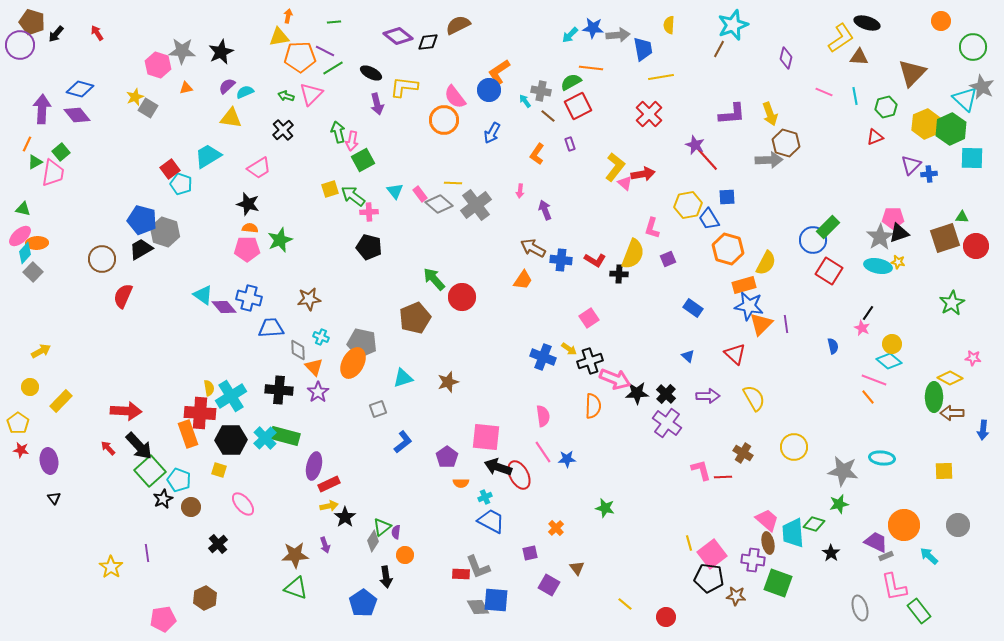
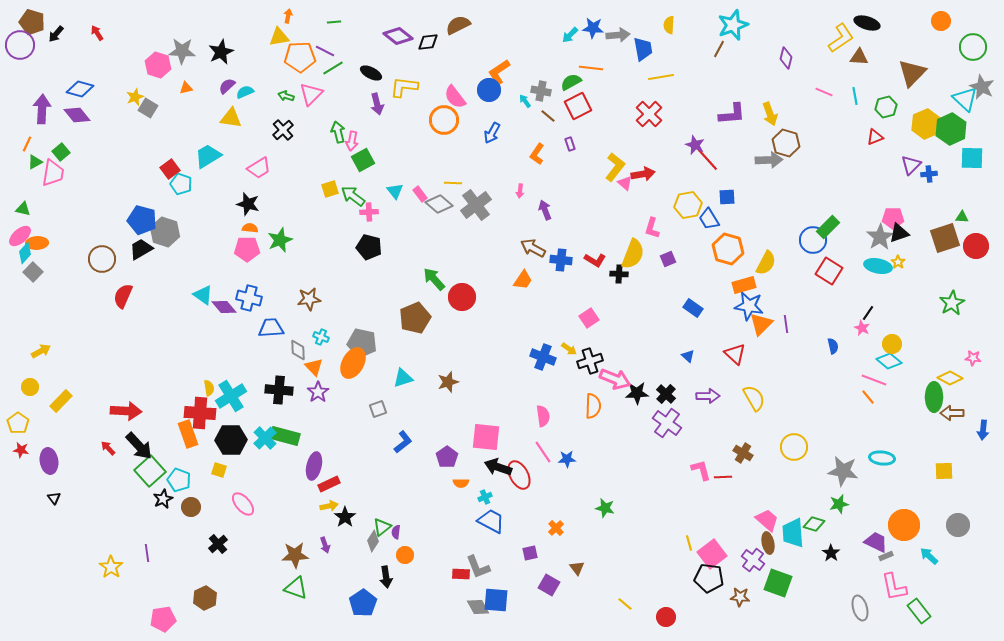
yellow star at (898, 262): rotated 24 degrees clockwise
purple cross at (753, 560): rotated 30 degrees clockwise
brown star at (736, 596): moved 4 px right, 1 px down
